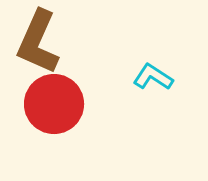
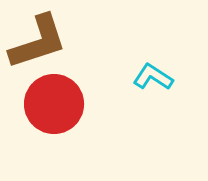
brown L-shape: rotated 132 degrees counterclockwise
